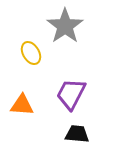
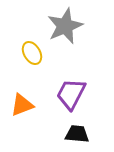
gray star: rotated 12 degrees clockwise
yellow ellipse: moved 1 px right
orange triangle: rotated 25 degrees counterclockwise
